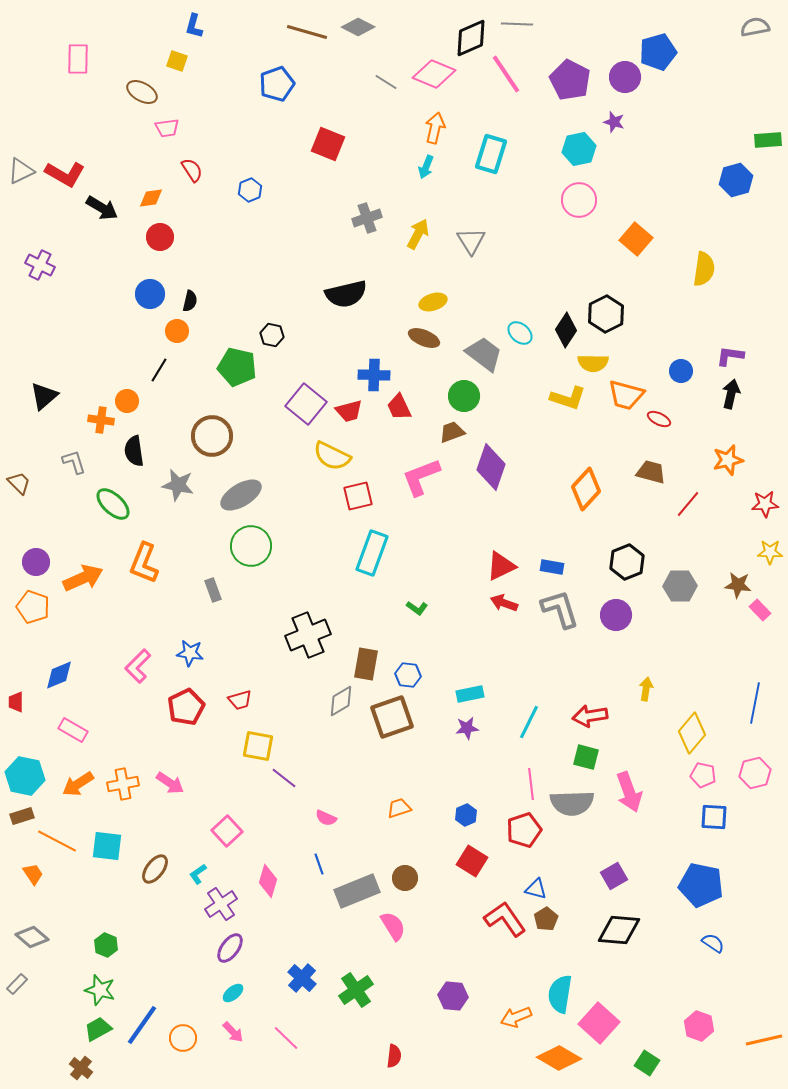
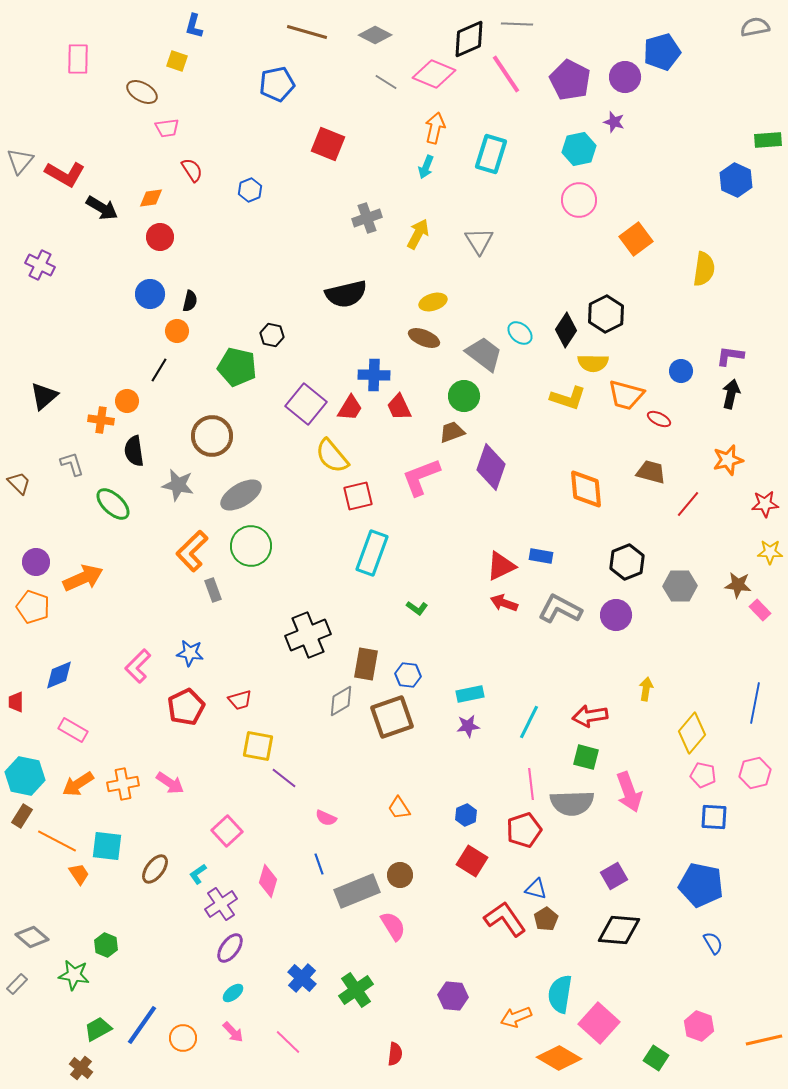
gray diamond at (358, 27): moved 17 px right, 8 px down
black diamond at (471, 38): moved 2 px left, 1 px down
blue pentagon at (658, 52): moved 4 px right
blue pentagon at (277, 84): rotated 8 degrees clockwise
gray triangle at (21, 171): moved 1 px left, 10 px up; rotated 24 degrees counterclockwise
blue hexagon at (736, 180): rotated 20 degrees counterclockwise
orange square at (636, 239): rotated 12 degrees clockwise
gray triangle at (471, 241): moved 8 px right
red trapezoid at (349, 411): moved 1 px right, 3 px up; rotated 44 degrees counterclockwise
yellow semicircle at (332, 456): rotated 24 degrees clockwise
gray L-shape at (74, 462): moved 2 px left, 2 px down
orange diamond at (586, 489): rotated 48 degrees counterclockwise
orange L-shape at (144, 563): moved 48 px right, 12 px up; rotated 24 degrees clockwise
blue rectangle at (552, 567): moved 11 px left, 11 px up
gray L-shape at (560, 609): rotated 45 degrees counterclockwise
purple star at (467, 728): moved 1 px right, 2 px up
orange trapezoid at (399, 808): rotated 105 degrees counterclockwise
brown rectangle at (22, 816): rotated 40 degrees counterclockwise
orange trapezoid at (33, 874): moved 46 px right
brown circle at (405, 878): moved 5 px left, 3 px up
blue semicircle at (713, 943): rotated 25 degrees clockwise
green star at (100, 990): moved 26 px left, 15 px up; rotated 8 degrees counterclockwise
pink line at (286, 1038): moved 2 px right, 4 px down
red semicircle at (394, 1056): moved 1 px right, 2 px up
green square at (647, 1063): moved 9 px right, 5 px up
